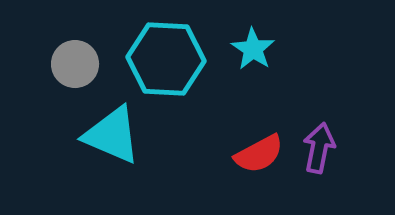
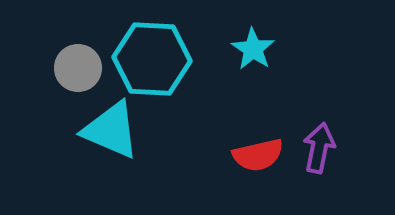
cyan hexagon: moved 14 px left
gray circle: moved 3 px right, 4 px down
cyan triangle: moved 1 px left, 5 px up
red semicircle: moved 1 px left, 1 px down; rotated 15 degrees clockwise
